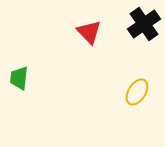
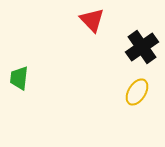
black cross: moved 2 px left, 23 px down
red triangle: moved 3 px right, 12 px up
